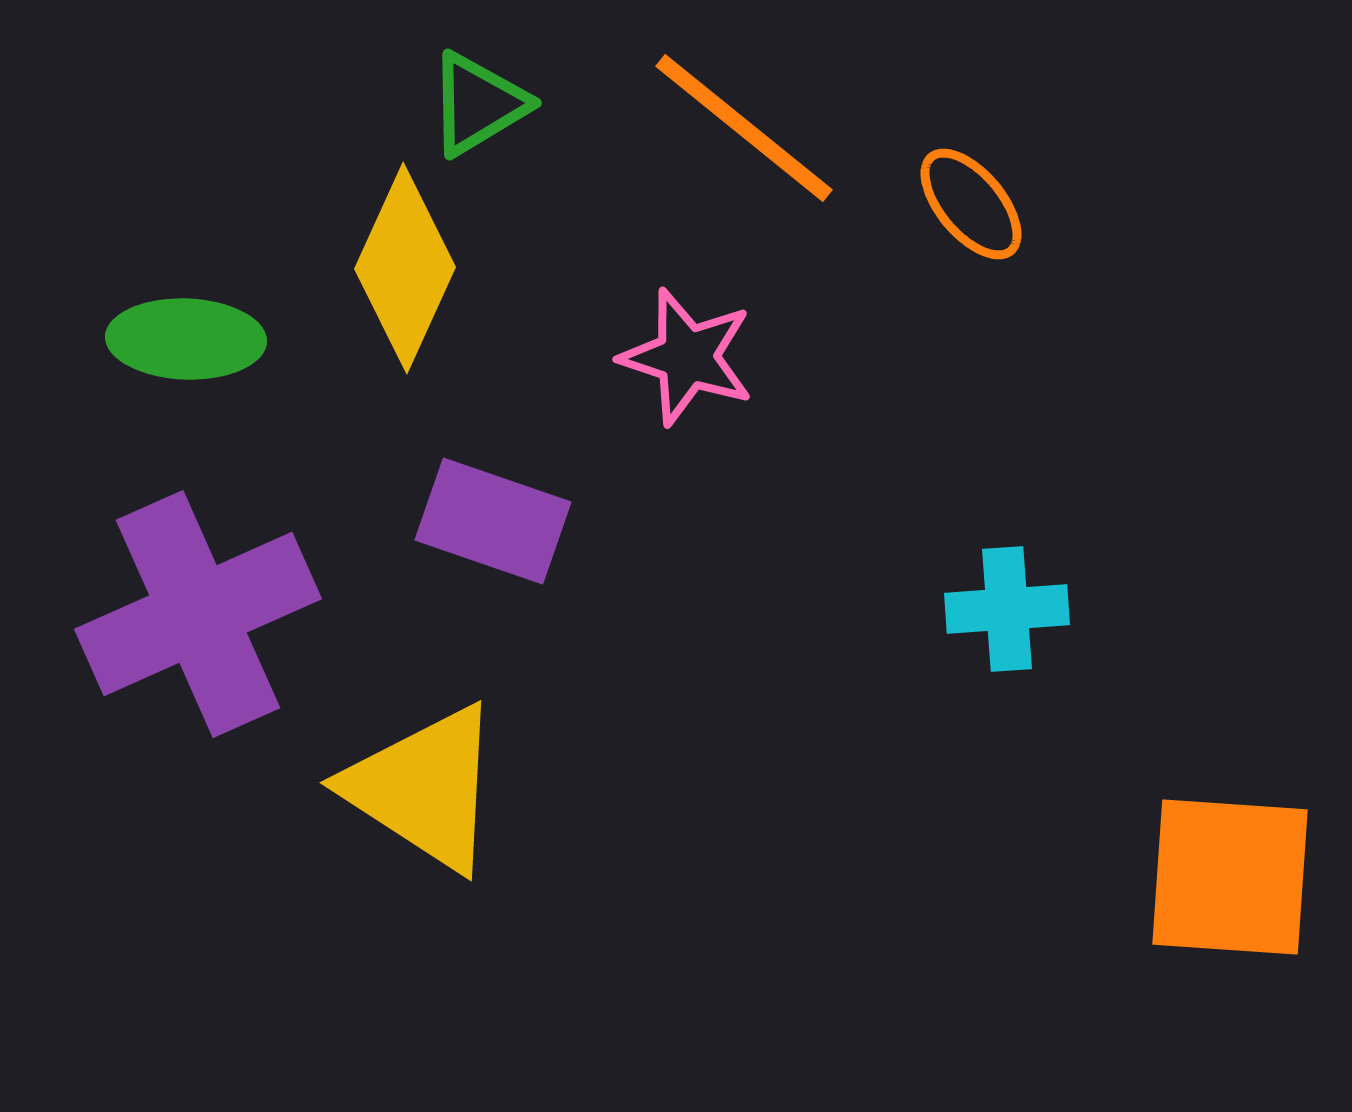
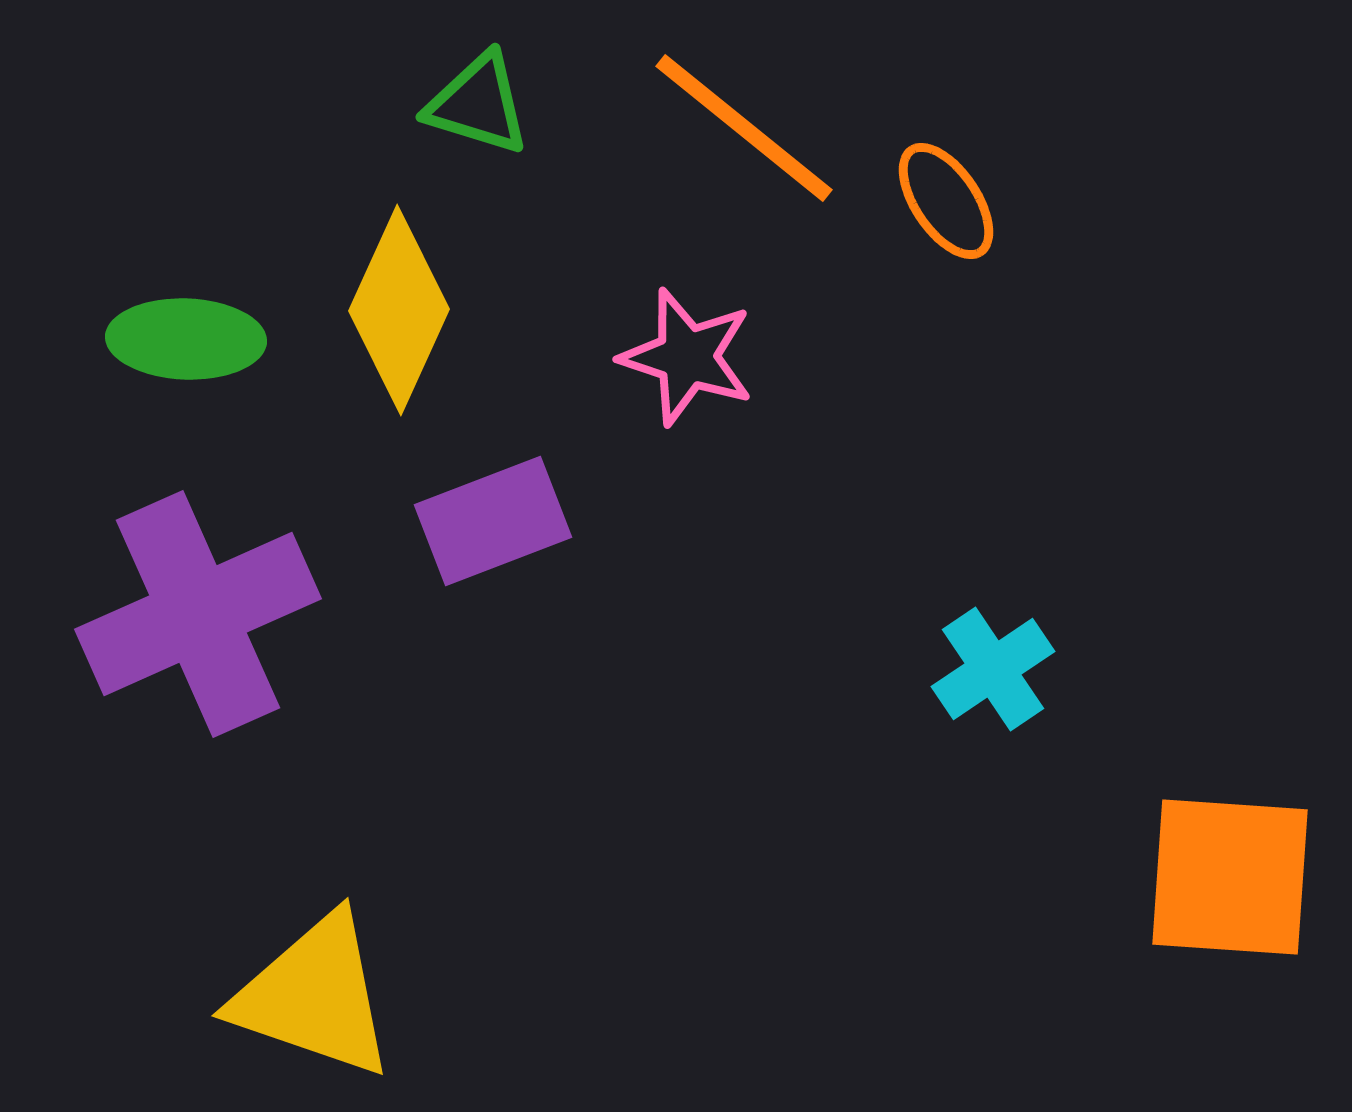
green triangle: rotated 48 degrees clockwise
orange ellipse: moved 25 px left, 3 px up; rotated 6 degrees clockwise
yellow diamond: moved 6 px left, 42 px down
purple rectangle: rotated 40 degrees counterclockwise
cyan cross: moved 14 px left, 60 px down; rotated 30 degrees counterclockwise
yellow triangle: moved 110 px left, 208 px down; rotated 14 degrees counterclockwise
